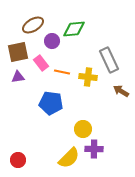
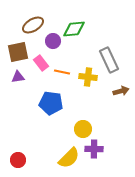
purple circle: moved 1 px right
brown arrow: rotated 133 degrees clockwise
